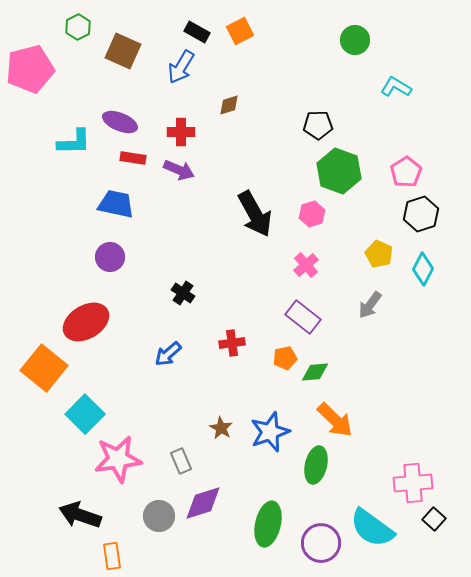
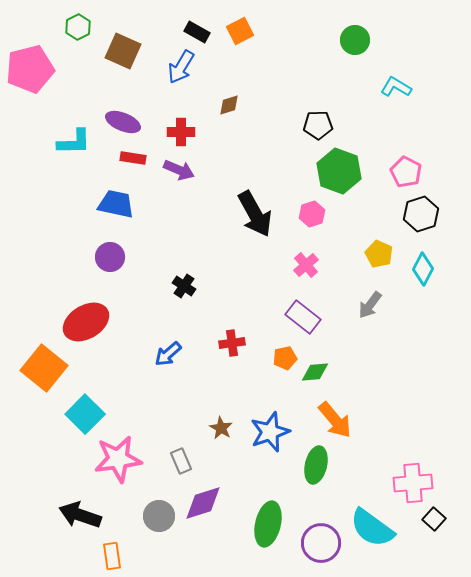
purple ellipse at (120, 122): moved 3 px right
pink pentagon at (406, 172): rotated 12 degrees counterclockwise
black cross at (183, 293): moved 1 px right, 7 px up
orange arrow at (335, 420): rotated 6 degrees clockwise
